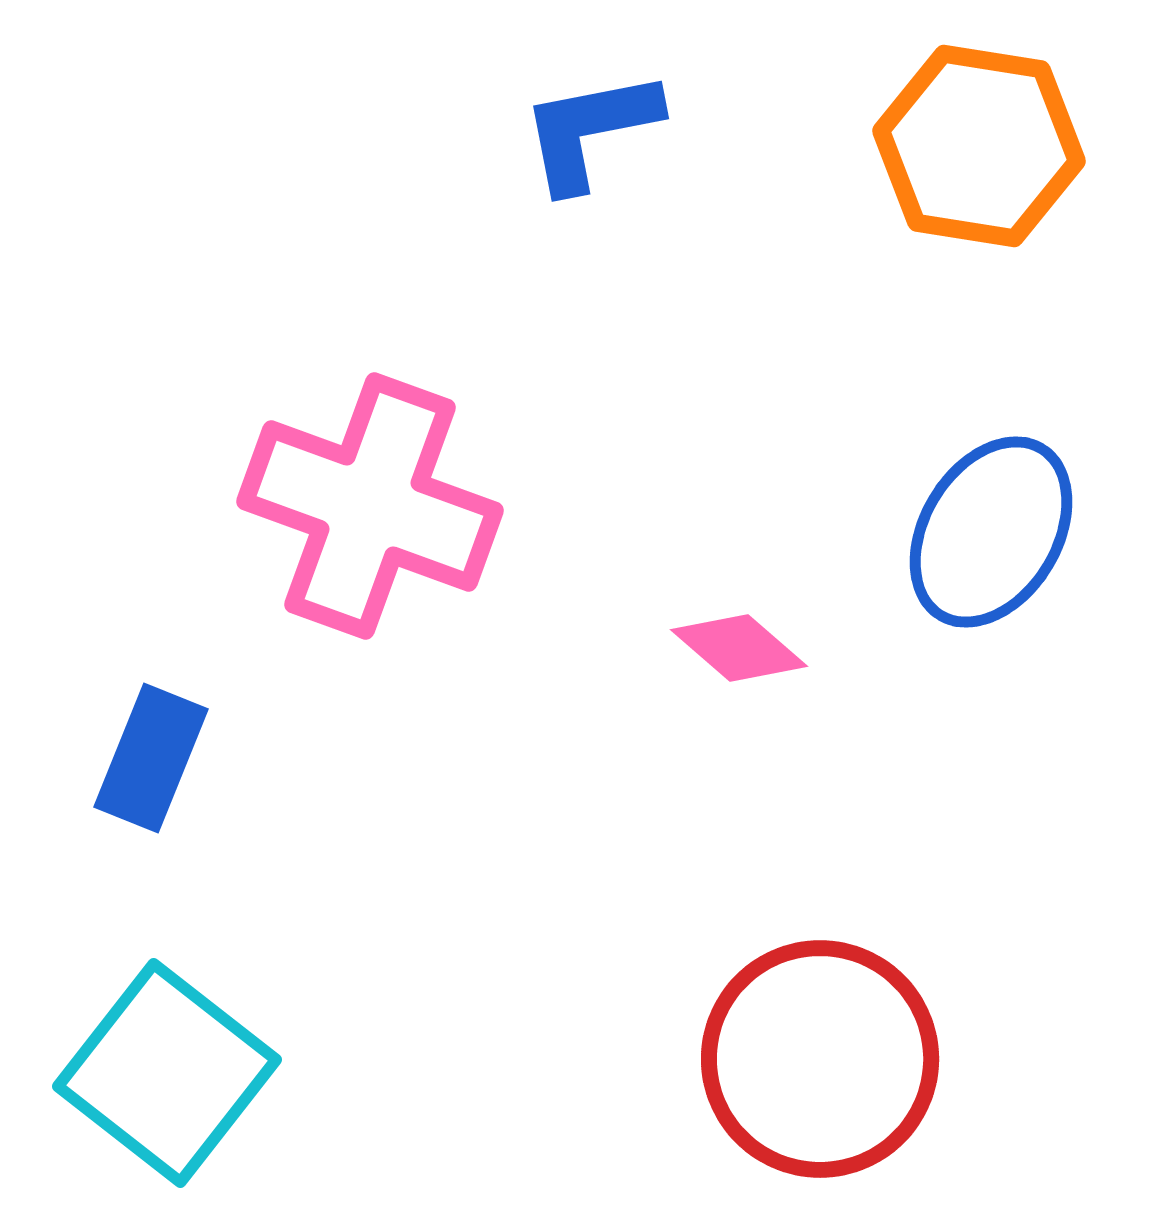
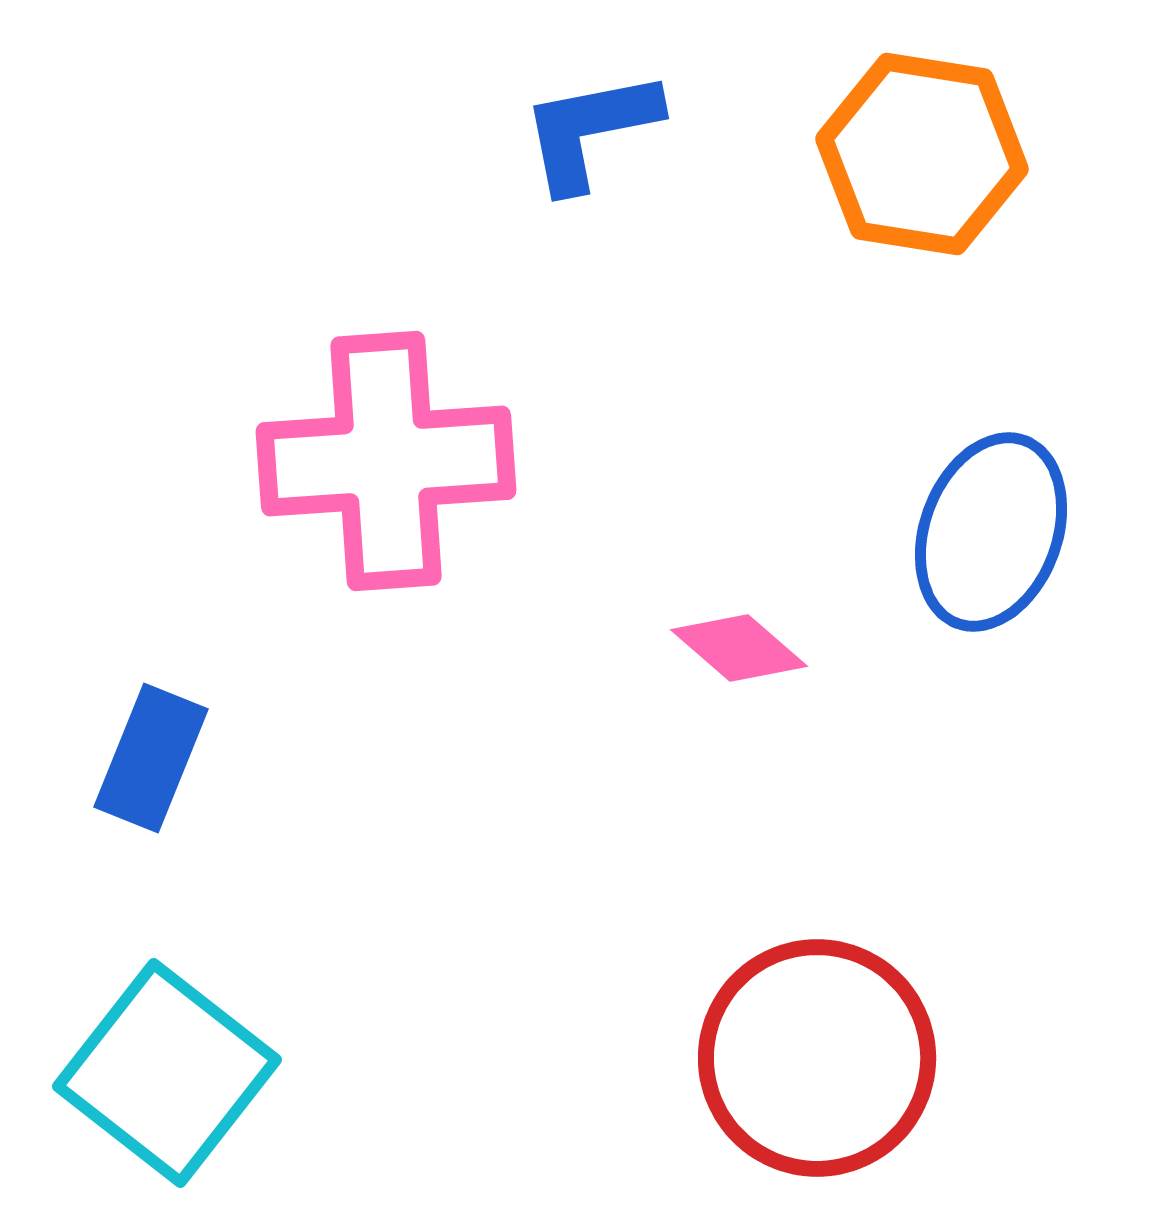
orange hexagon: moved 57 px left, 8 px down
pink cross: moved 16 px right, 45 px up; rotated 24 degrees counterclockwise
blue ellipse: rotated 11 degrees counterclockwise
red circle: moved 3 px left, 1 px up
